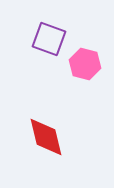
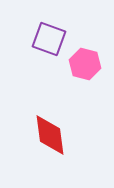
red diamond: moved 4 px right, 2 px up; rotated 6 degrees clockwise
